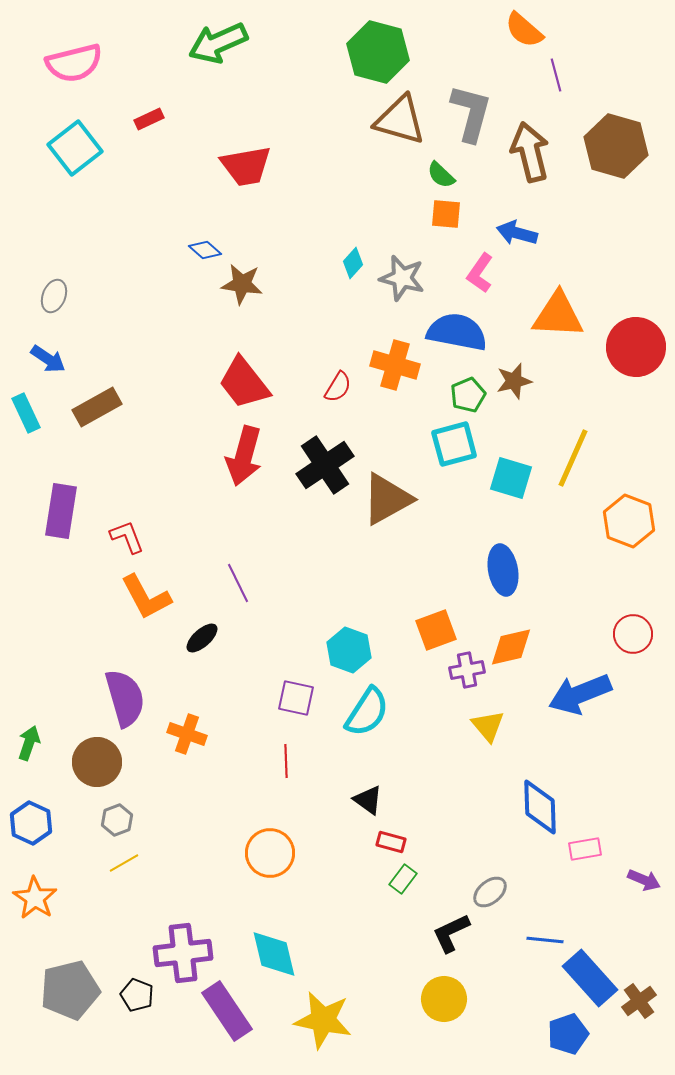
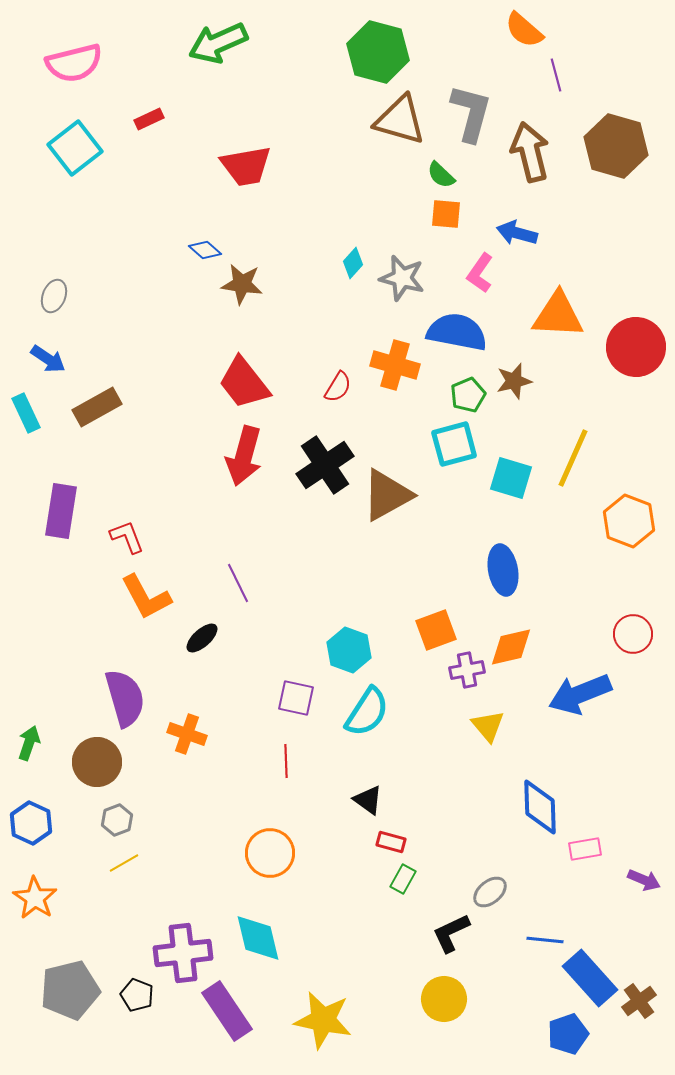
brown triangle at (387, 499): moved 4 px up
green rectangle at (403, 879): rotated 8 degrees counterclockwise
cyan diamond at (274, 954): moved 16 px left, 16 px up
